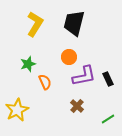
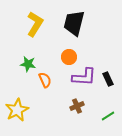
green star: rotated 28 degrees clockwise
purple L-shape: moved 1 px down; rotated 15 degrees clockwise
orange semicircle: moved 2 px up
brown cross: rotated 24 degrees clockwise
green line: moved 3 px up
